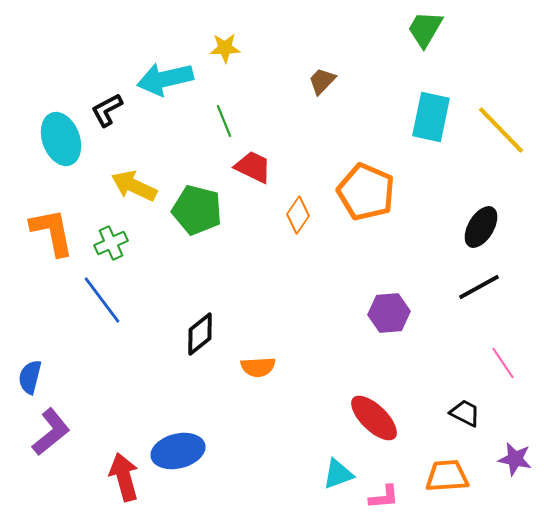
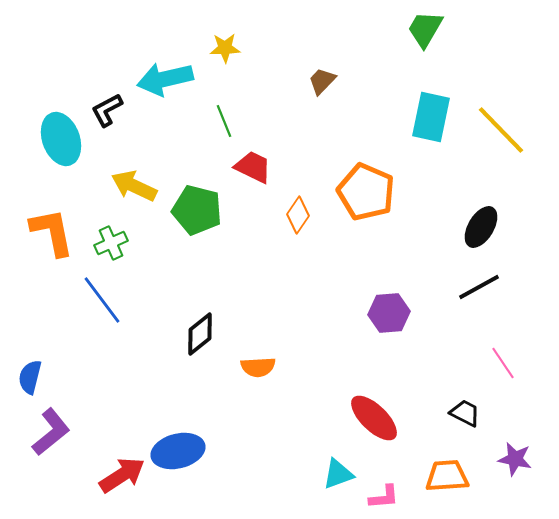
red arrow: moved 2 px left, 2 px up; rotated 72 degrees clockwise
